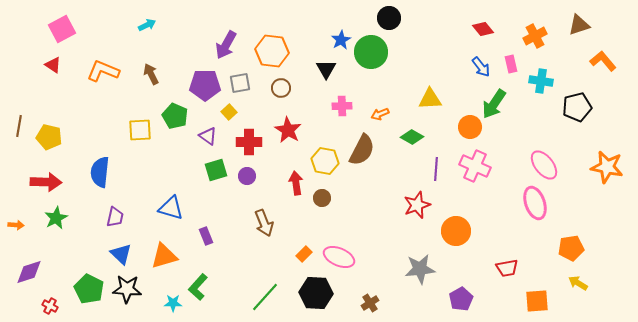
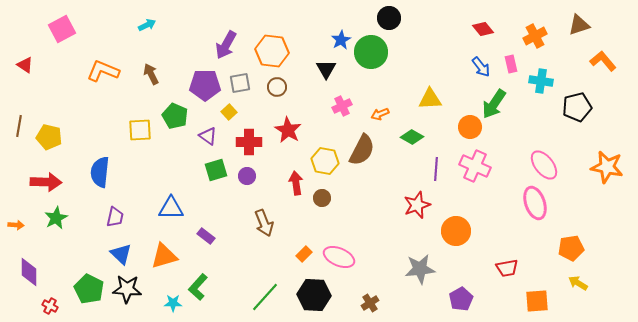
red triangle at (53, 65): moved 28 px left
brown circle at (281, 88): moved 4 px left, 1 px up
pink cross at (342, 106): rotated 24 degrees counterclockwise
blue triangle at (171, 208): rotated 16 degrees counterclockwise
purple rectangle at (206, 236): rotated 30 degrees counterclockwise
purple diamond at (29, 272): rotated 72 degrees counterclockwise
black hexagon at (316, 293): moved 2 px left, 2 px down
